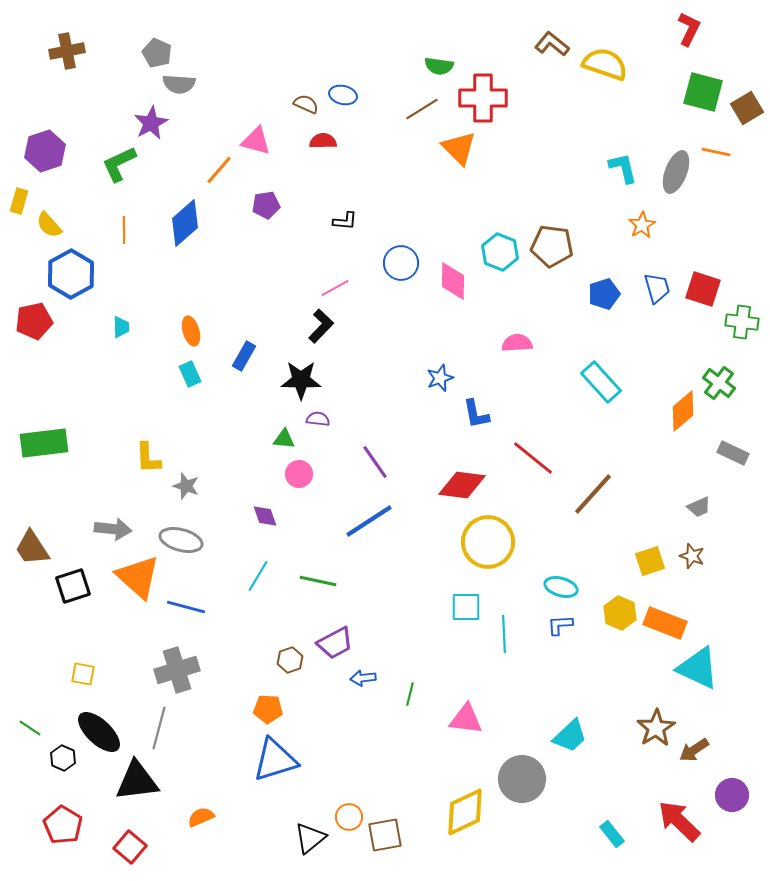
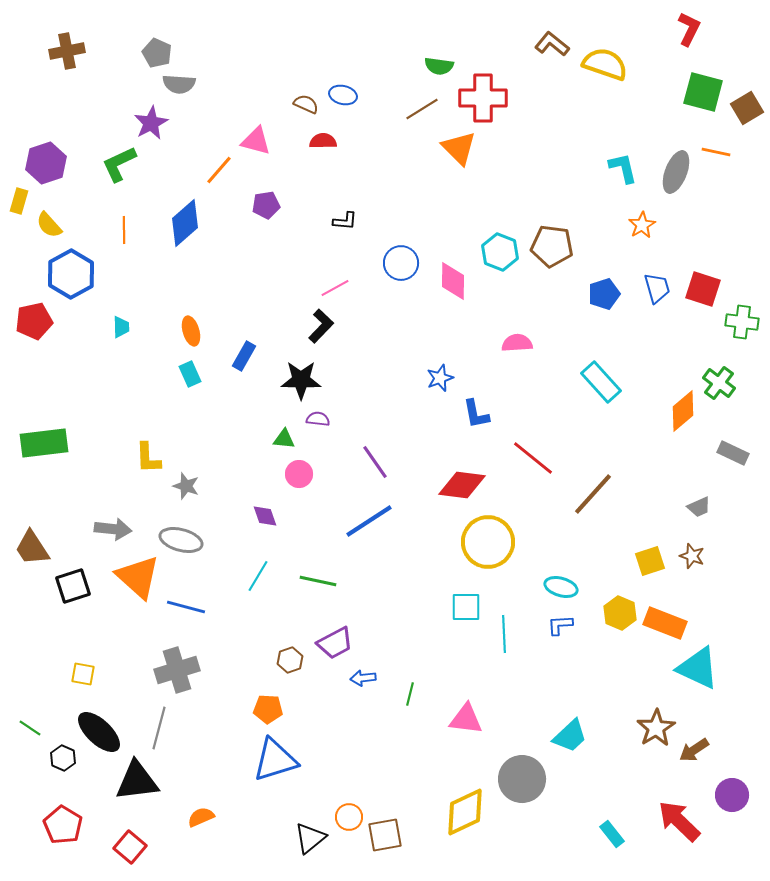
purple hexagon at (45, 151): moved 1 px right, 12 px down
